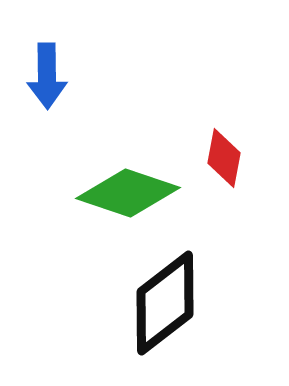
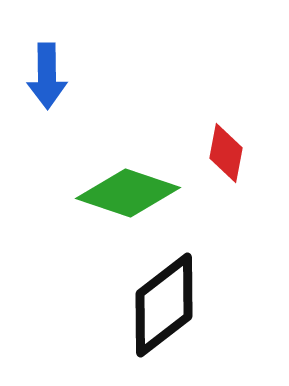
red diamond: moved 2 px right, 5 px up
black diamond: moved 1 px left, 2 px down
